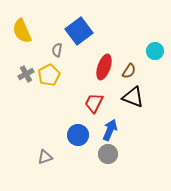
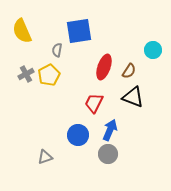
blue square: rotated 28 degrees clockwise
cyan circle: moved 2 px left, 1 px up
